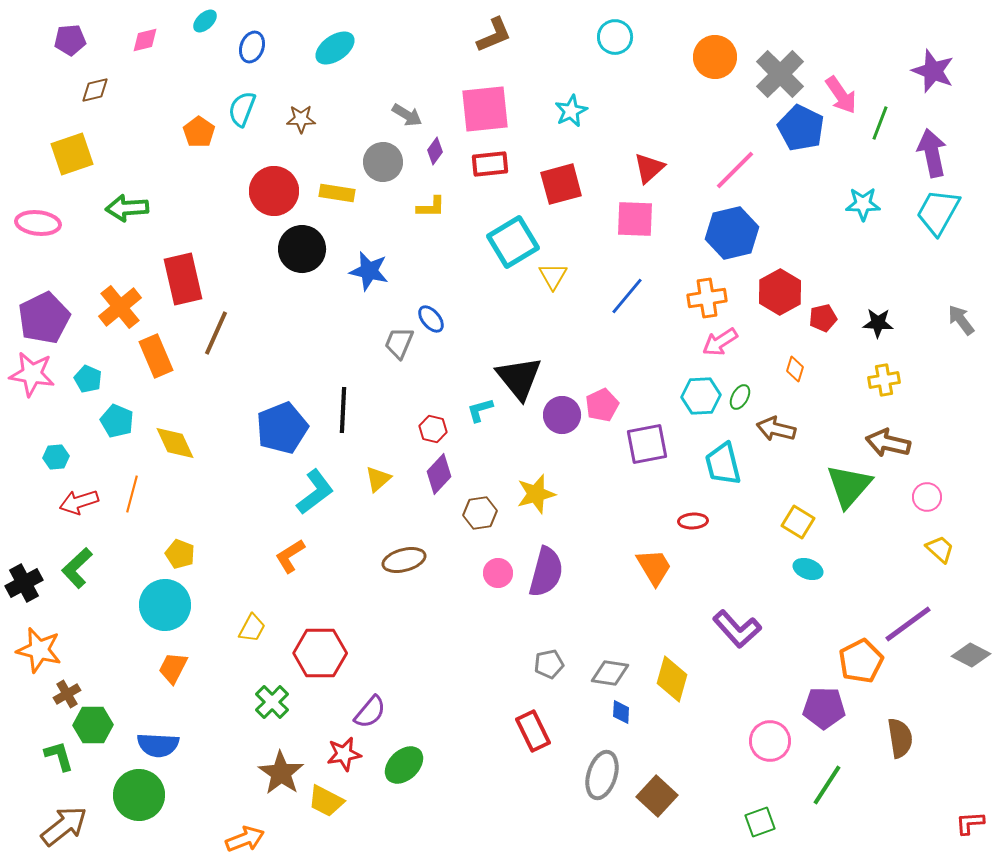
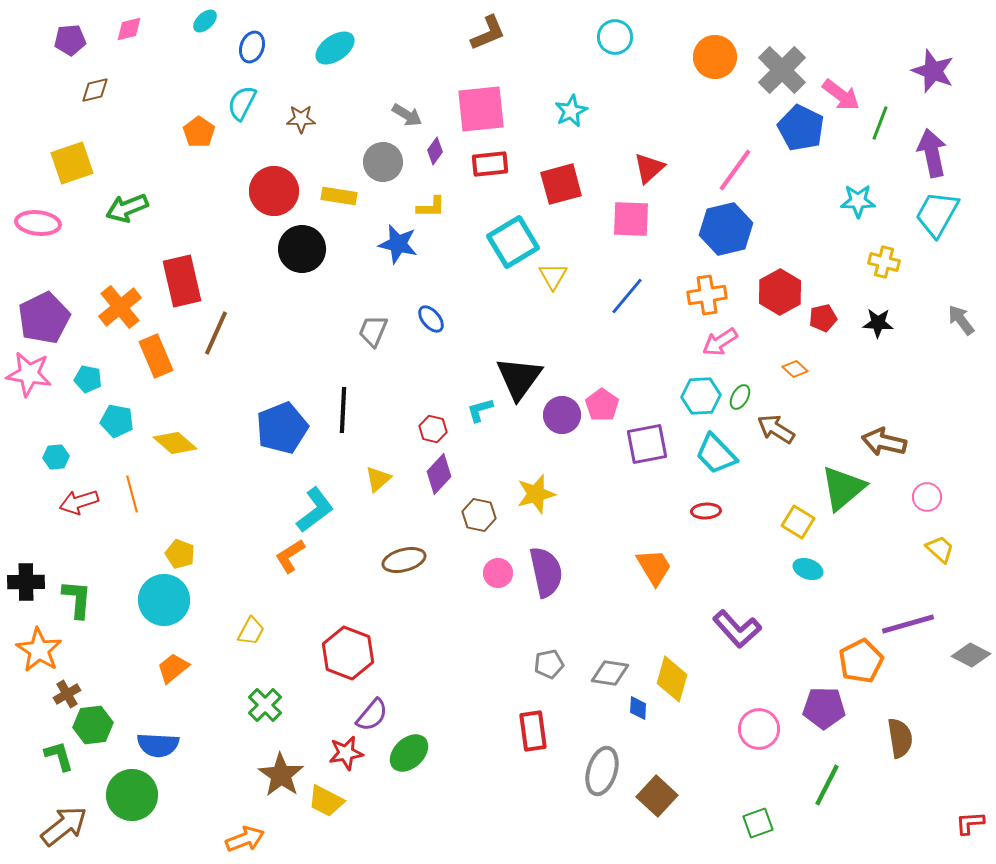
brown L-shape at (494, 35): moved 6 px left, 2 px up
pink diamond at (145, 40): moved 16 px left, 11 px up
gray cross at (780, 74): moved 2 px right, 4 px up
pink arrow at (841, 95): rotated 18 degrees counterclockwise
cyan semicircle at (242, 109): moved 6 px up; rotated 6 degrees clockwise
pink square at (485, 109): moved 4 px left
yellow square at (72, 154): moved 9 px down
pink line at (735, 170): rotated 9 degrees counterclockwise
yellow rectangle at (337, 193): moved 2 px right, 3 px down
cyan star at (863, 204): moved 5 px left, 3 px up
green arrow at (127, 208): rotated 18 degrees counterclockwise
cyan trapezoid at (938, 212): moved 1 px left, 2 px down
pink square at (635, 219): moved 4 px left
blue hexagon at (732, 233): moved 6 px left, 4 px up
blue star at (369, 271): moved 29 px right, 27 px up
red rectangle at (183, 279): moved 1 px left, 2 px down
orange cross at (707, 298): moved 3 px up
gray trapezoid at (399, 343): moved 26 px left, 12 px up
orange diamond at (795, 369): rotated 65 degrees counterclockwise
pink star at (32, 374): moved 3 px left
black triangle at (519, 378): rotated 15 degrees clockwise
cyan pentagon at (88, 379): rotated 12 degrees counterclockwise
yellow cross at (884, 380): moved 118 px up; rotated 24 degrees clockwise
pink pentagon at (602, 405): rotated 12 degrees counterclockwise
cyan pentagon at (117, 421): rotated 12 degrees counterclockwise
brown arrow at (776, 429): rotated 18 degrees clockwise
yellow diamond at (175, 443): rotated 24 degrees counterclockwise
brown arrow at (888, 443): moved 4 px left, 1 px up
cyan trapezoid at (723, 464): moved 7 px left, 10 px up; rotated 30 degrees counterclockwise
green triangle at (849, 486): moved 6 px left, 2 px down; rotated 9 degrees clockwise
cyan L-shape at (315, 492): moved 18 px down
orange line at (132, 494): rotated 30 degrees counterclockwise
brown hexagon at (480, 513): moved 1 px left, 2 px down; rotated 20 degrees clockwise
red ellipse at (693, 521): moved 13 px right, 10 px up
green L-shape at (77, 568): moved 31 px down; rotated 138 degrees clockwise
purple semicircle at (546, 572): rotated 27 degrees counterclockwise
black cross at (24, 583): moved 2 px right, 1 px up; rotated 27 degrees clockwise
cyan circle at (165, 605): moved 1 px left, 5 px up
purple line at (908, 624): rotated 20 degrees clockwise
yellow trapezoid at (252, 628): moved 1 px left, 3 px down
orange star at (39, 650): rotated 18 degrees clockwise
red hexagon at (320, 653): moved 28 px right; rotated 21 degrees clockwise
orange trapezoid at (173, 668): rotated 24 degrees clockwise
green cross at (272, 702): moved 7 px left, 3 px down
purple semicircle at (370, 712): moved 2 px right, 3 px down
blue diamond at (621, 712): moved 17 px right, 4 px up
green hexagon at (93, 725): rotated 6 degrees counterclockwise
red rectangle at (533, 731): rotated 18 degrees clockwise
pink circle at (770, 741): moved 11 px left, 12 px up
red star at (344, 754): moved 2 px right, 1 px up
green ellipse at (404, 765): moved 5 px right, 12 px up
brown star at (281, 773): moved 2 px down
gray ellipse at (602, 775): moved 4 px up
green line at (827, 785): rotated 6 degrees counterclockwise
green circle at (139, 795): moved 7 px left
green square at (760, 822): moved 2 px left, 1 px down
